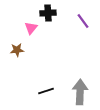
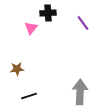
purple line: moved 2 px down
brown star: moved 19 px down
black line: moved 17 px left, 5 px down
